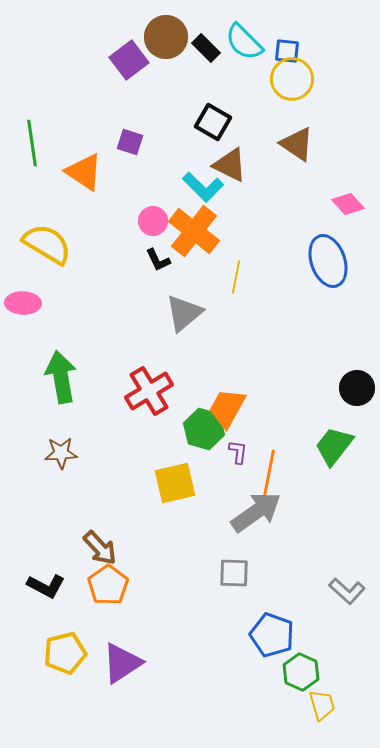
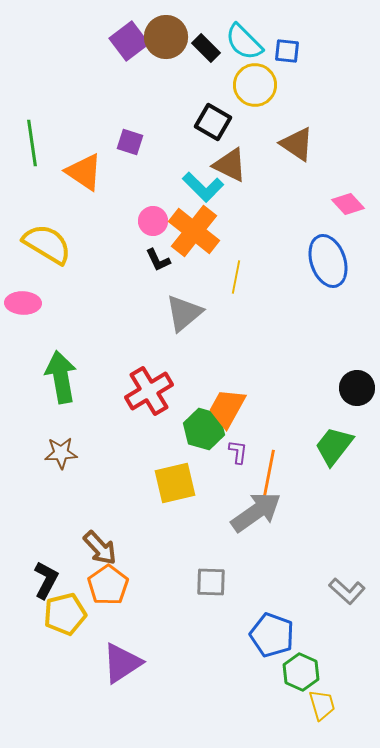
purple square at (129, 60): moved 19 px up
yellow circle at (292, 79): moved 37 px left, 6 px down
gray square at (234, 573): moved 23 px left, 9 px down
black L-shape at (46, 586): moved 6 px up; rotated 90 degrees counterclockwise
yellow pentagon at (65, 653): moved 39 px up
